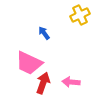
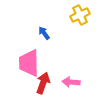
pink trapezoid: rotated 64 degrees clockwise
